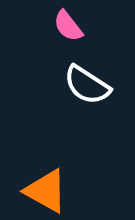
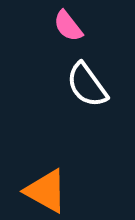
white semicircle: rotated 21 degrees clockwise
